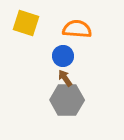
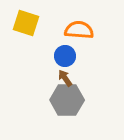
orange semicircle: moved 2 px right, 1 px down
blue circle: moved 2 px right
